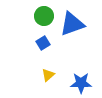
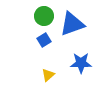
blue square: moved 1 px right, 3 px up
blue star: moved 20 px up
